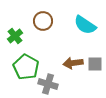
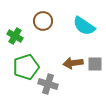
cyan semicircle: moved 1 px left, 1 px down
green cross: rotated 21 degrees counterclockwise
green pentagon: rotated 25 degrees clockwise
